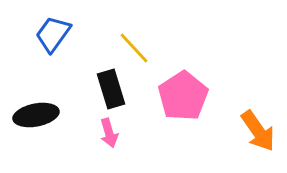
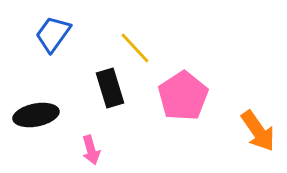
yellow line: moved 1 px right
black rectangle: moved 1 px left, 1 px up
pink arrow: moved 18 px left, 17 px down
